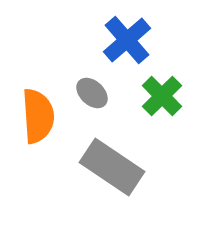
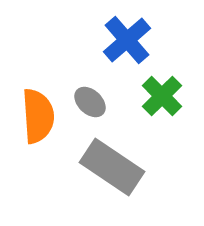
gray ellipse: moved 2 px left, 9 px down
